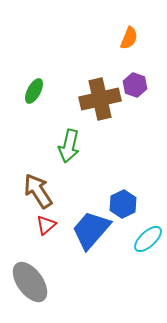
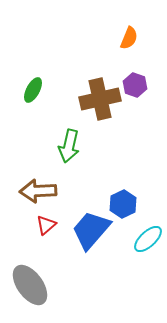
green ellipse: moved 1 px left, 1 px up
brown arrow: rotated 60 degrees counterclockwise
gray ellipse: moved 3 px down
